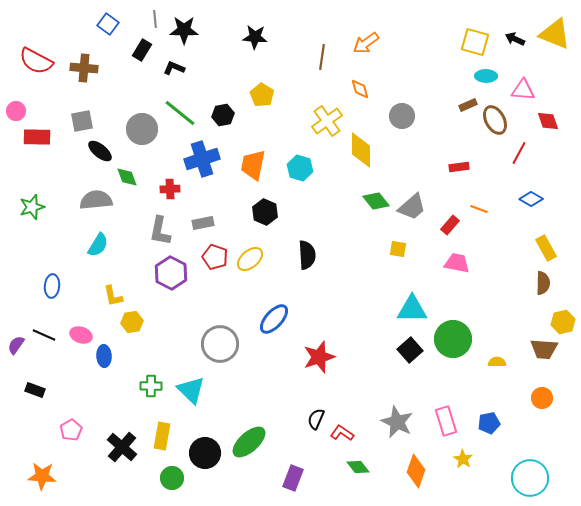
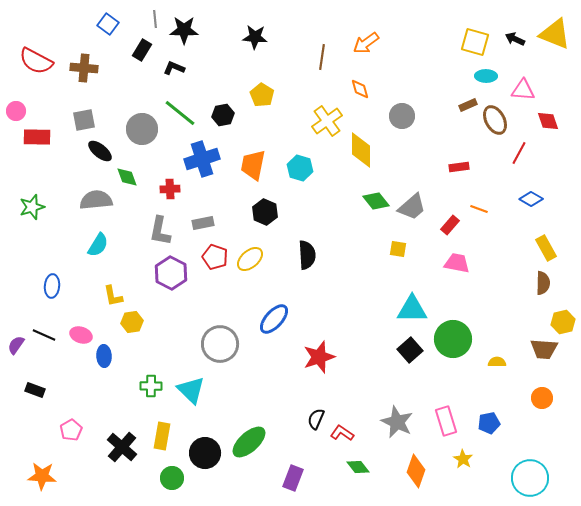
gray square at (82, 121): moved 2 px right, 1 px up
